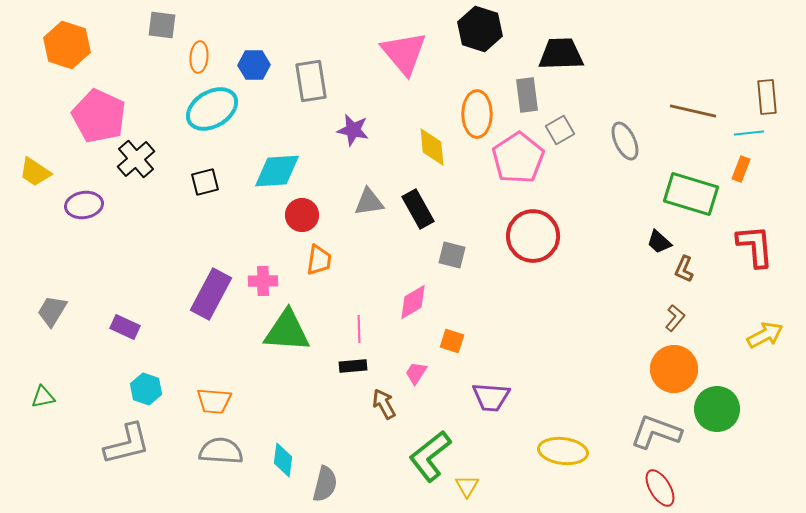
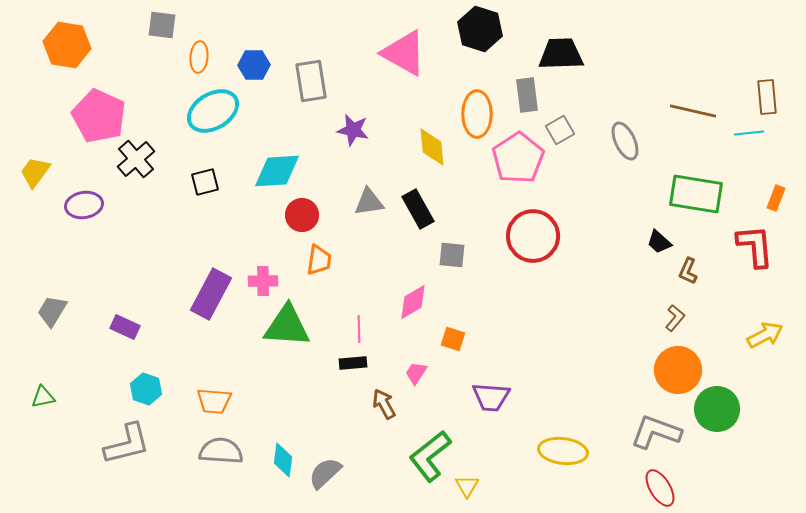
orange hexagon at (67, 45): rotated 9 degrees counterclockwise
pink triangle at (404, 53): rotated 21 degrees counterclockwise
cyan ellipse at (212, 109): moved 1 px right, 2 px down
orange rectangle at (741, 169): moved 35 px right, 29 px down
yellow trapezoid at (35, 172): rotated 92 degrees clockwise
green rectangle at (691, 194): moved 5 px right; rotated 8 degrees counterclockwise
gray square at (452, 255): rotated 8 degrees counterclockwise
brown L-shape at (684, 269): moved 4 px right, 2 px down
green triangle at (287, 331): moved 5 px up
orange square at (452, 341): moved 1 px right, 2 px up
black rectangle at (353, 366): moved 3 px up
orange circle at (674, 369): moved 4 px right, 1 px down
gray semicircle at (325, 484): moved 11 px up; rotated 147 degrees counterclockwise
